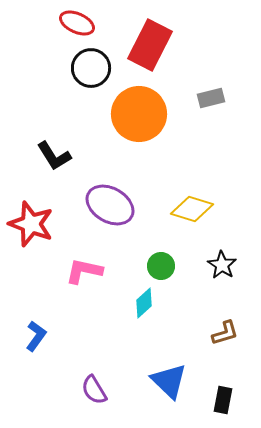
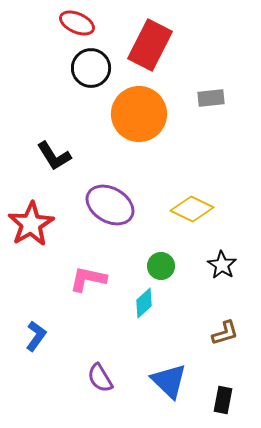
gray rectangle: rotated 8 degrees clockwise
yellow diamond: rotated 9 degrees clockwise
red star: rotated 21 degrees clockwise
pink L-shape: moved 4 px right, 8 px down
purple semicircle: moved 6 px right, 12 px up
